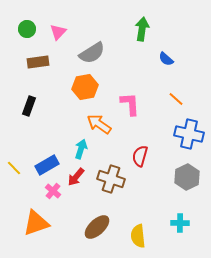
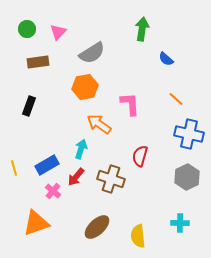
yellow line: rotated 28 degrees clockwise
